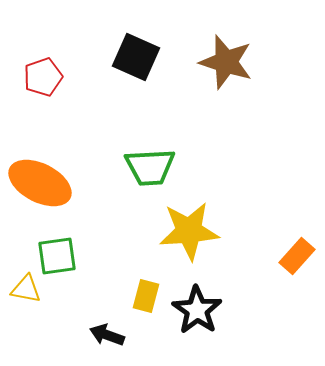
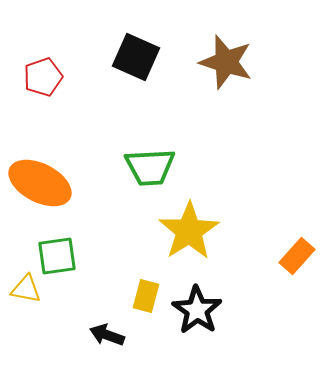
yellow star: rotated 28 degrees counterclockwise
